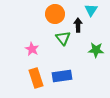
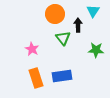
cyan triangle: moved 2 px right, 1 px down
